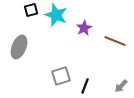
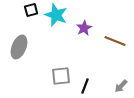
gray square: rotated 12 degrees clockwise
